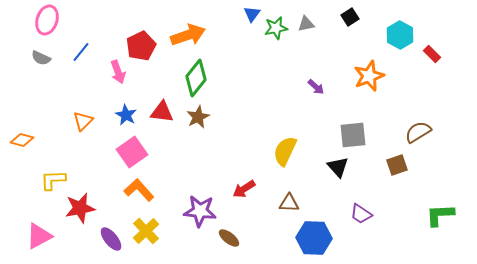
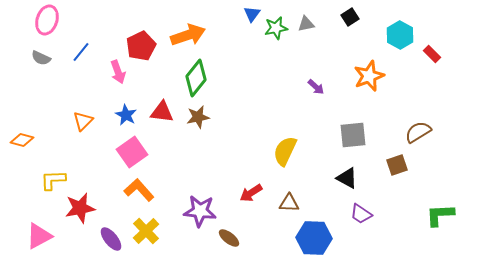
brown star: rotated 15 degrees clockwise
black triangle: moved 9 px right, 11 px down; rotated 20 degrees counterclockwise
red arrow: moved 7 px right, 4 px down
